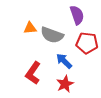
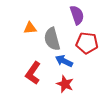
gray semicircle: moved 4 px down; rotated 55 degrees clockwise
blue arrow: rotated 18 degrees counterclockwise
red star: rotated 24 degrees counterclockwise
